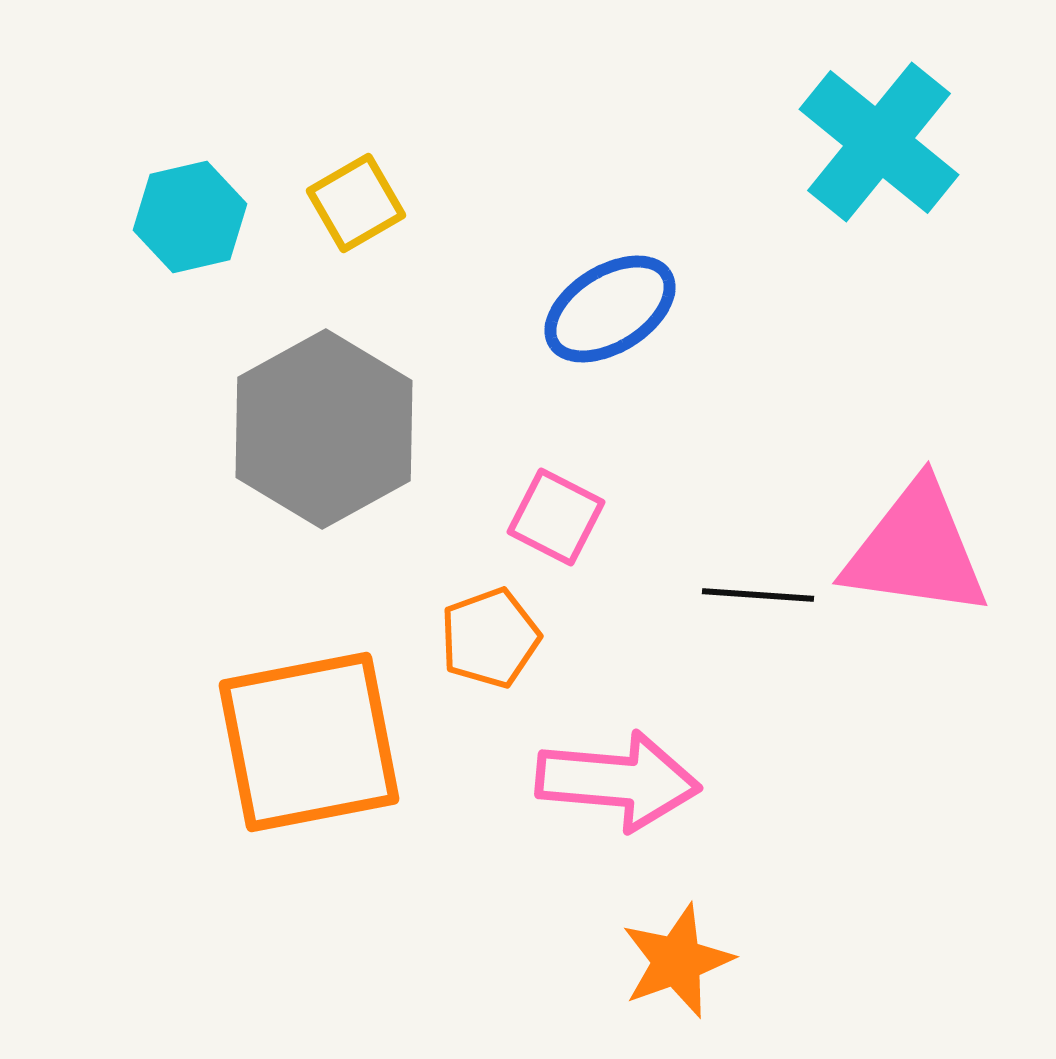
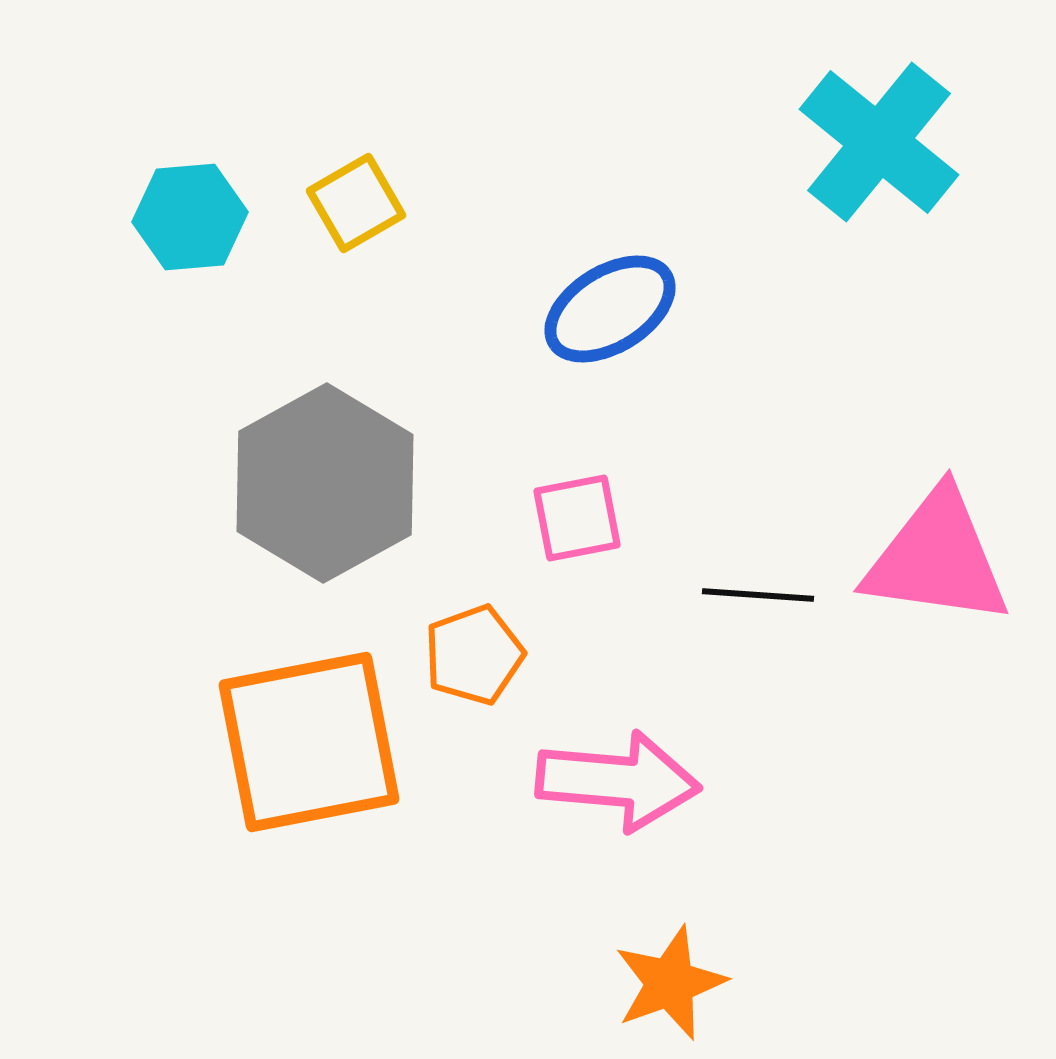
cyan hexagon: rotated 8 degrees clockwise
gray hexagon: moved 1 px right, 54 px down
pink square: moved 21 px right, 1 px down; rotated 38 degrees counterclockwise
pink triangle: moved 21 px right, 8 px down
orange pentagon: moved 16 px left, 17 px down
orange star: moved 7 px left, 22 px down
